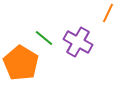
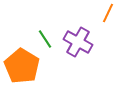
green line: moved 1 px right, 1 px down; rotated 18 degrees clockwise
orange pentagon: moved 1 px right, 3 px down
